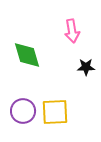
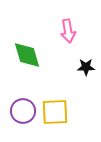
pink arrow: moved 4 px left
